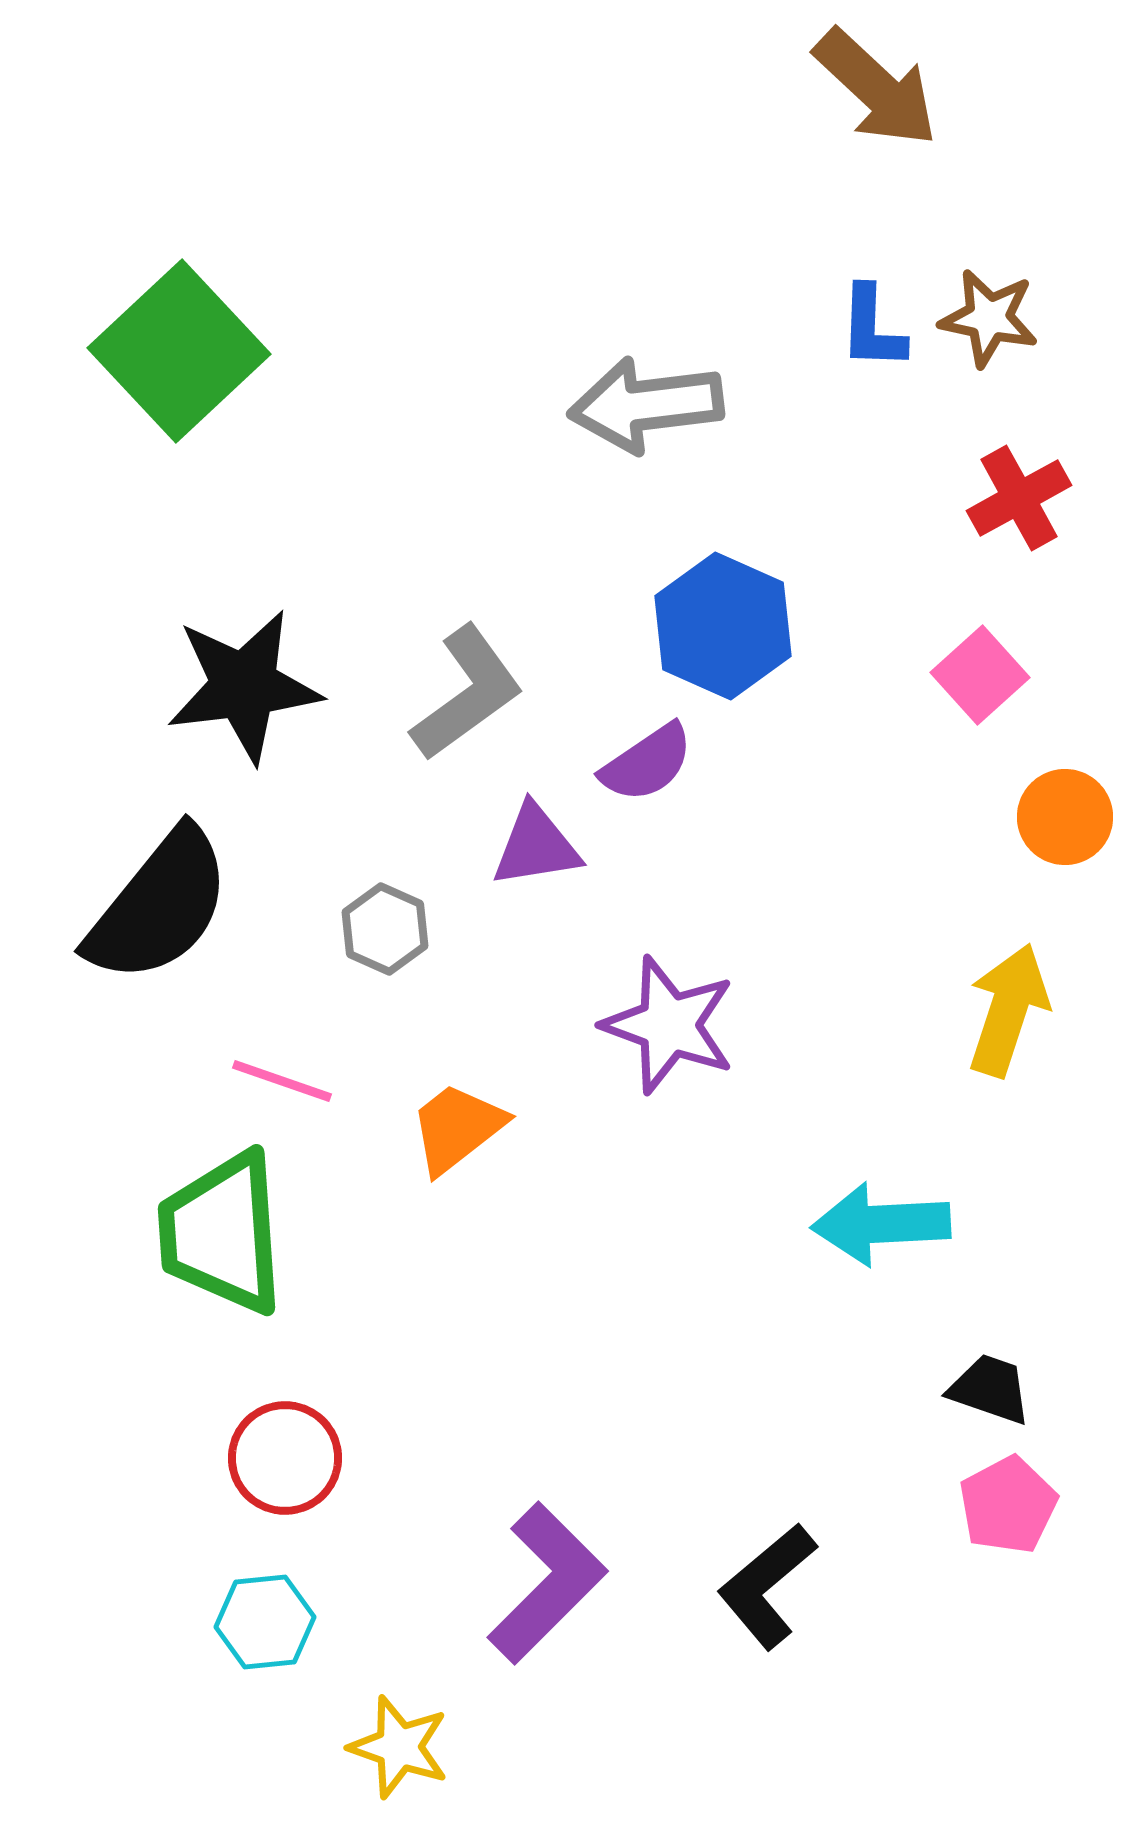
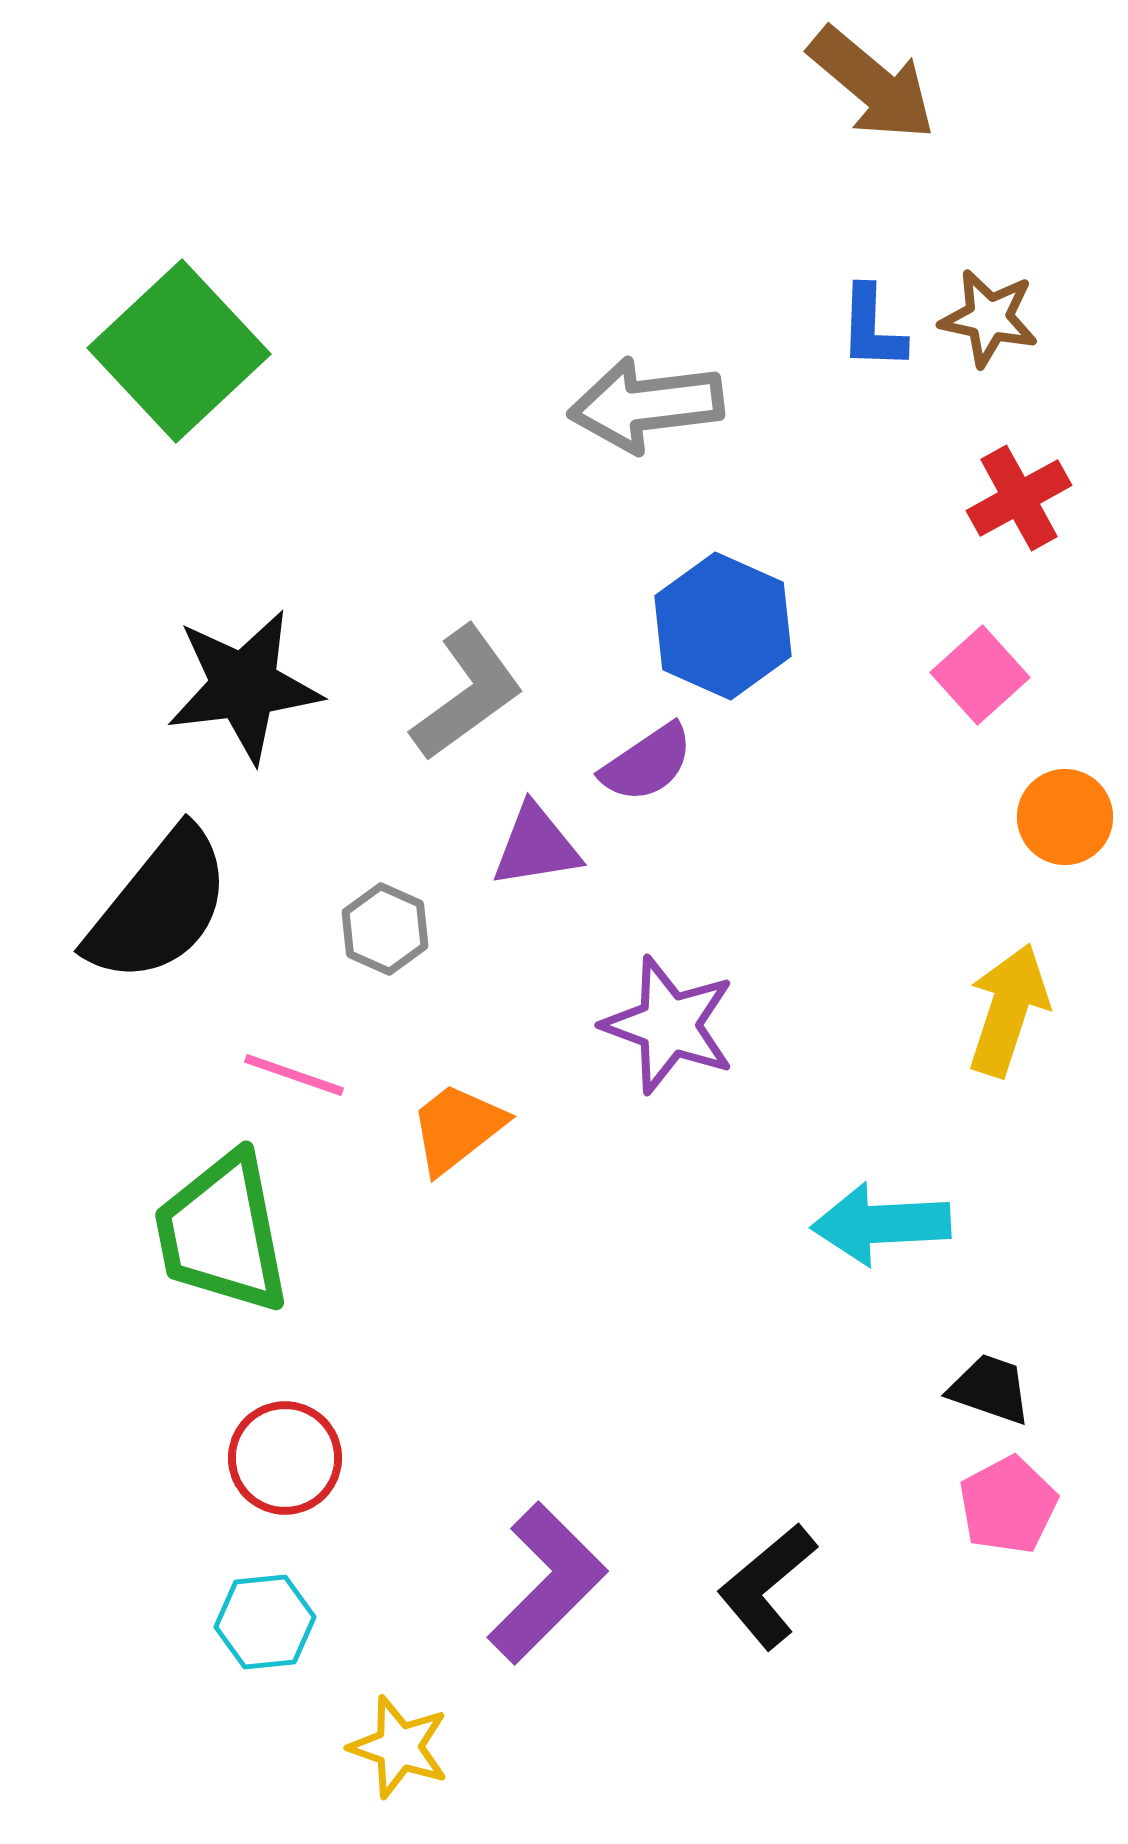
brown arrow: moved 4 px left, 4 px up; rotated 3 degrees counterclockwise
pink line: moved 12 px right, 6 px up
green trapezoid: rotated 7 degrees counterclockwise
